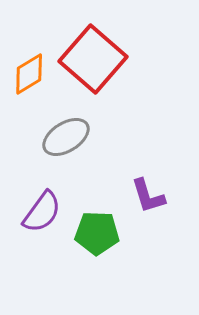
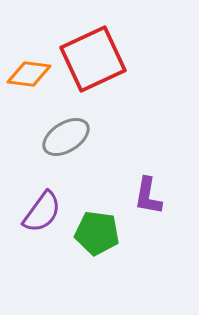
red square: rotated 24 degrees clockwise
orange diamond: rotated 39 degrees clockwise
purple L-shape: rotated 27 degrees clockwise
green pentagon: rotated 6 degrees clockwise
